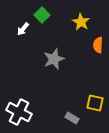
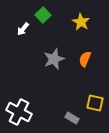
green square: moved 1 px right
orange semicircle: moved 13 px left, 14 px down; rotated 21 degrees clockwise
